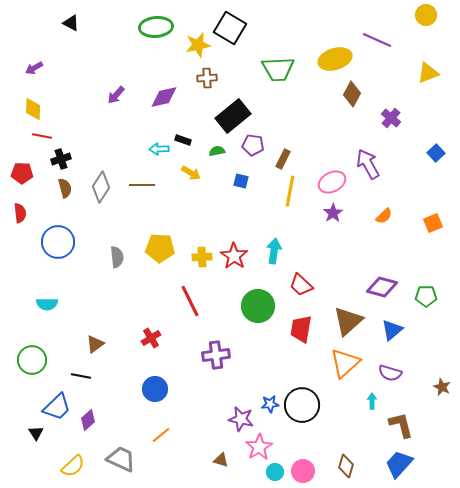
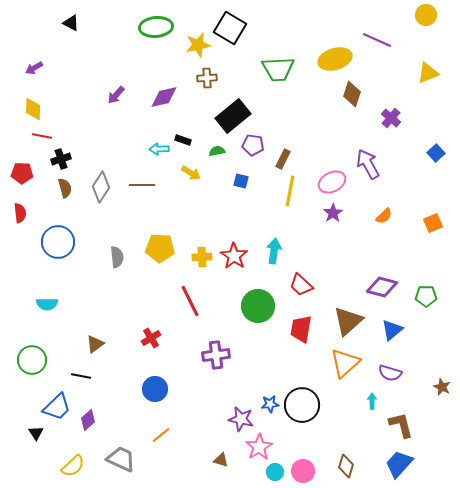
brown diamond at (352, 94): rotated 10 degrees counterclockwise
